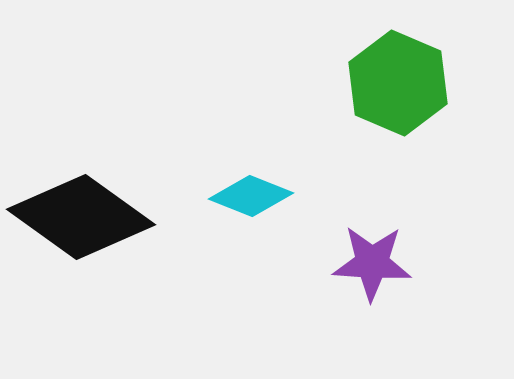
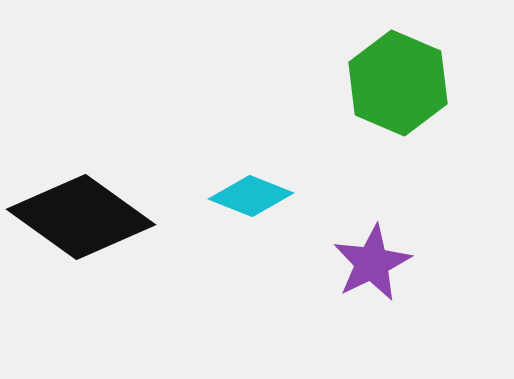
purple star: rotated 30 degrees counterclockwise
